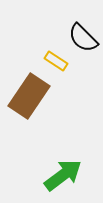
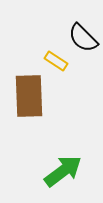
brown rectangle: rotated 36 degrees counterclockwise
green arrow: moved 4 px up
